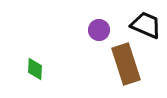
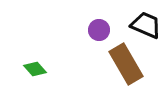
brown rectangle: rotated 12 degrees counterclockwise
green diamond: rotated 45 degrees counterclockwise
